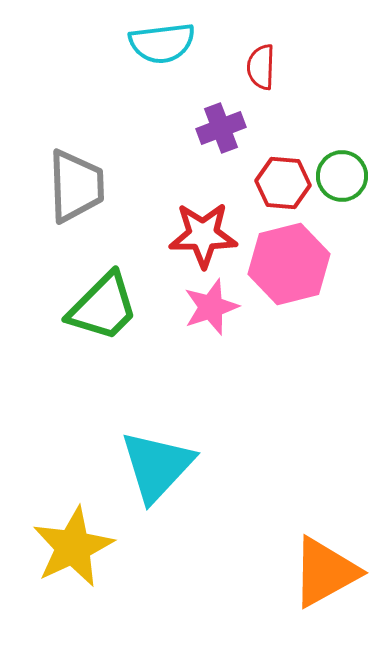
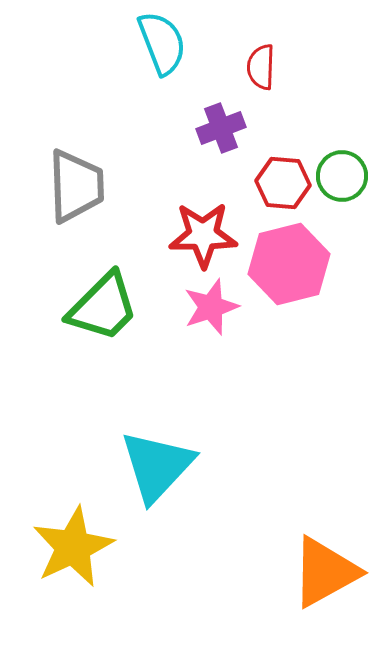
cyan semicircle: rotated 104 degrees counterclockwise
